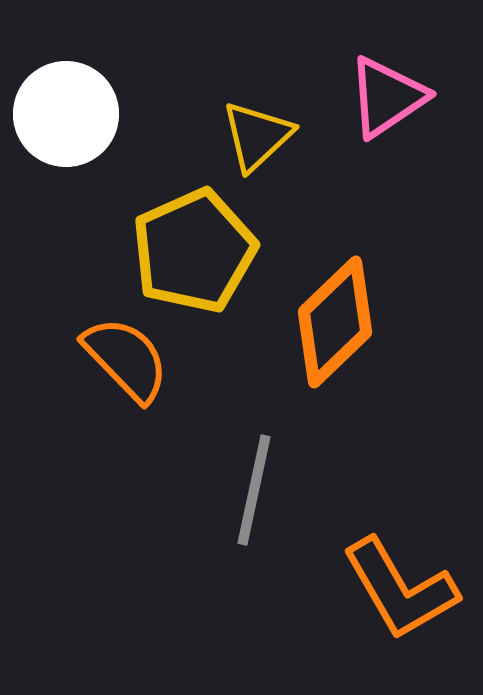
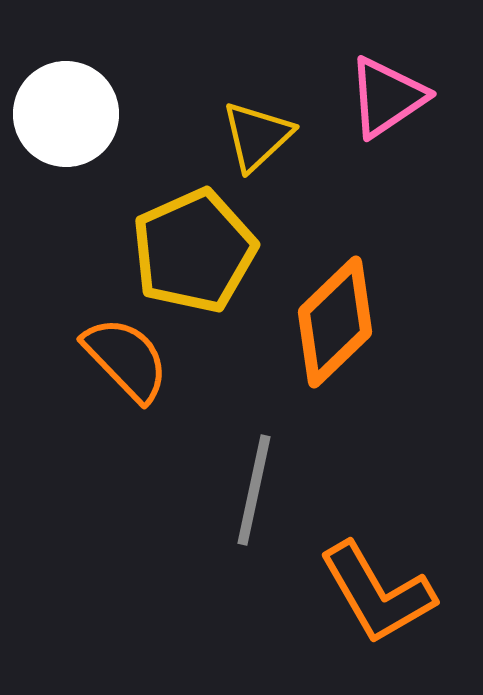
orange L-shape: moved 23 px left, 4 px down
